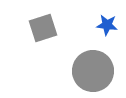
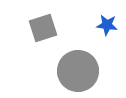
gray circle: moved 15 px left
